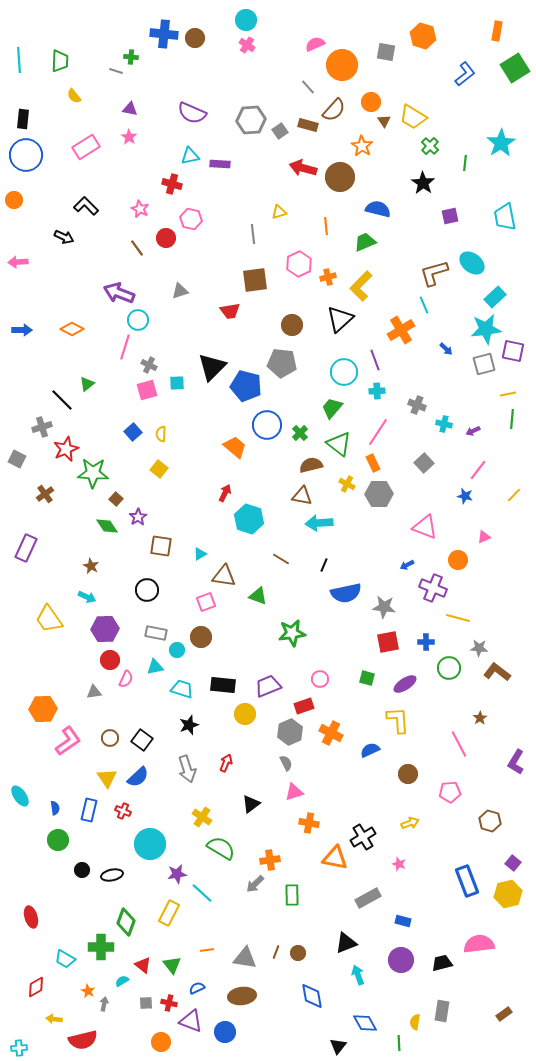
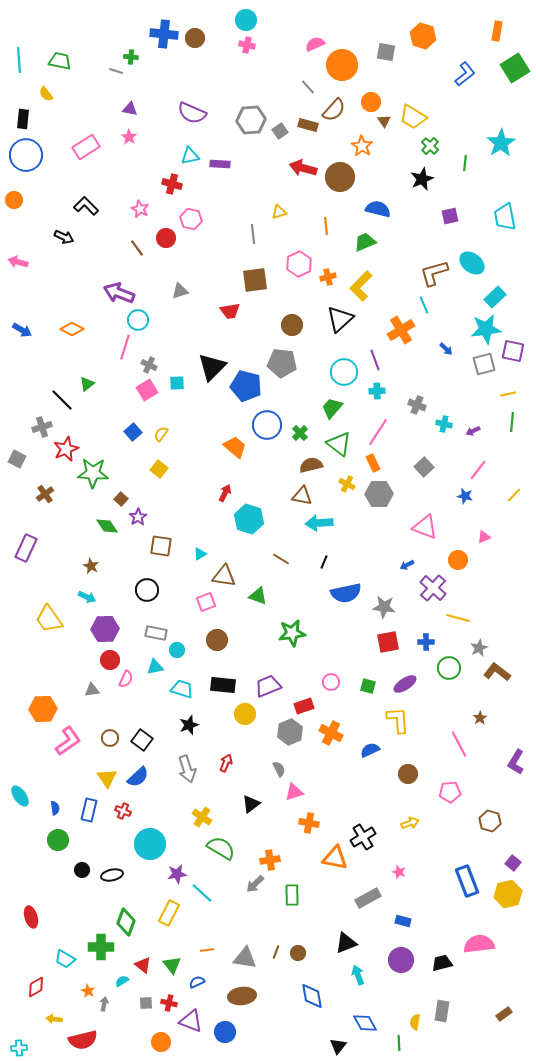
pink cross at (247, 45): rotated 21 degrees counterclockwise
green trapezoid at (60, 61): rotated 80 degrees counterclockwise
yellow semicircle at (74, 96): moved 28 px left, 2 px up
black star at (423, 183): moved 1 px left, 4 px up; rotated 15 degrees clockwise
pink arrow at (18, 262): rotated 18 degrees clockwise
blue arrow at (22, 330): rotated 30 degrees clockwise
pink square at (147, 390): rotated 15 degrees counterclockwise
green line at (512, 419): moved 3 px down
yellow semicircle at (161, 434): rotated 35 degrees clockwise
gray square at (424, 463): moved 4 px down
brown square at (116, 499): moved 5 px right
black line at (324, 565): moved 3 px up
purple cross at (433, 588): rotated 20 degrees clockwise
brown circle at (201, 637): moved 16 px right, 3 px down
gray star at (479, 648): rotated 30 degrees counterclockwise
green square at (367, 678): moved 1 px right, 8 px down
pink circle at (320, 679): moved 11 px right, 3 px down
gray triangle at (94, 692): moved 2 px left, 2 px up
gray semicircle at (286, 763): moved 7 px left, 6 px down
pink star at (399, 864): moved 8 px down
blue semicircle at (197, 988): moved 6 px up
